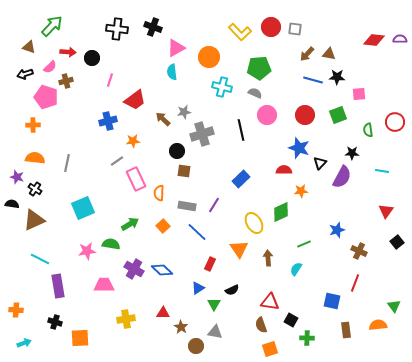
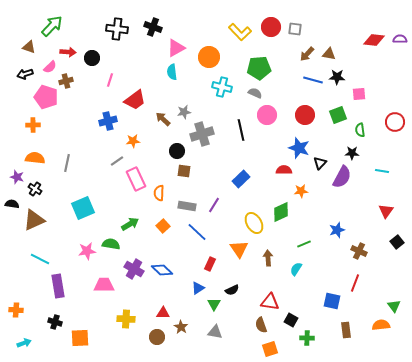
green semicircle at (368, 130): moved 8 px left
yellow cross at (126, 319): rotated 12 degrees clockwise
orange semicircle at (378, 325): moved 3 px right
brown circle at (196, 346): moved 39 px left, 9 px up
